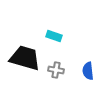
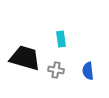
cyan rectangle: moved 7 px right, 3 px down; rotated 63 degrees clockwise
